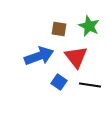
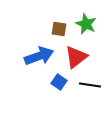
green star: moved 3 px left, 2 px up
red triangle: rotated 30 degrees clockwise
